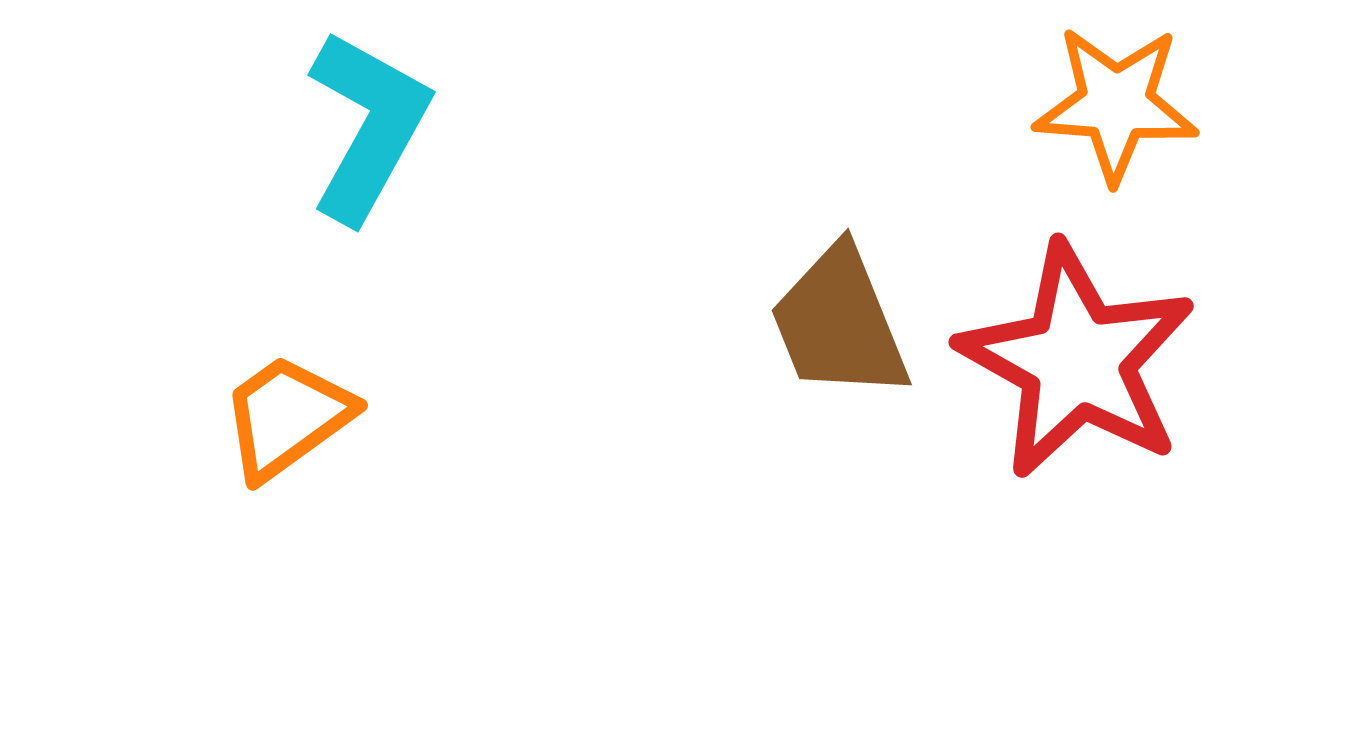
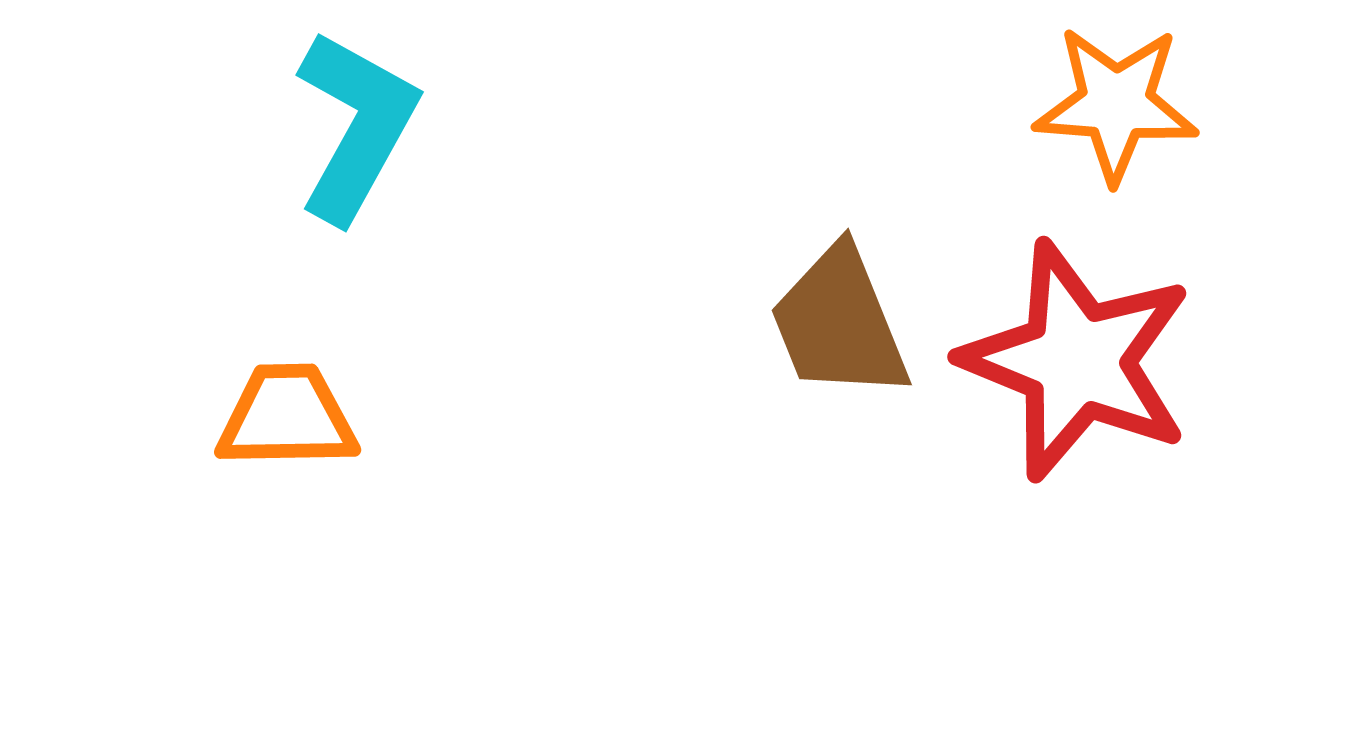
cyan L-shape: moved 12 px left
red star: rotated 7 degrees counterclockwise
orange trapezoid: rotated 35 degrees clockwise
